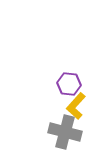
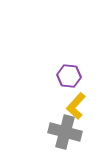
purple hexagon: moved 8 px up
